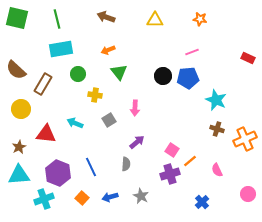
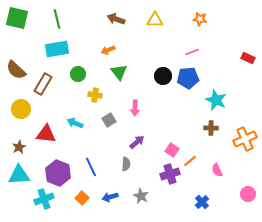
brown arrow: moved 10 px right, 2 px down
cyan rectangle: moved 4 px left
brown cross: moved 6 px left, 1 px up; rotated 16 degrees counterclockwise
